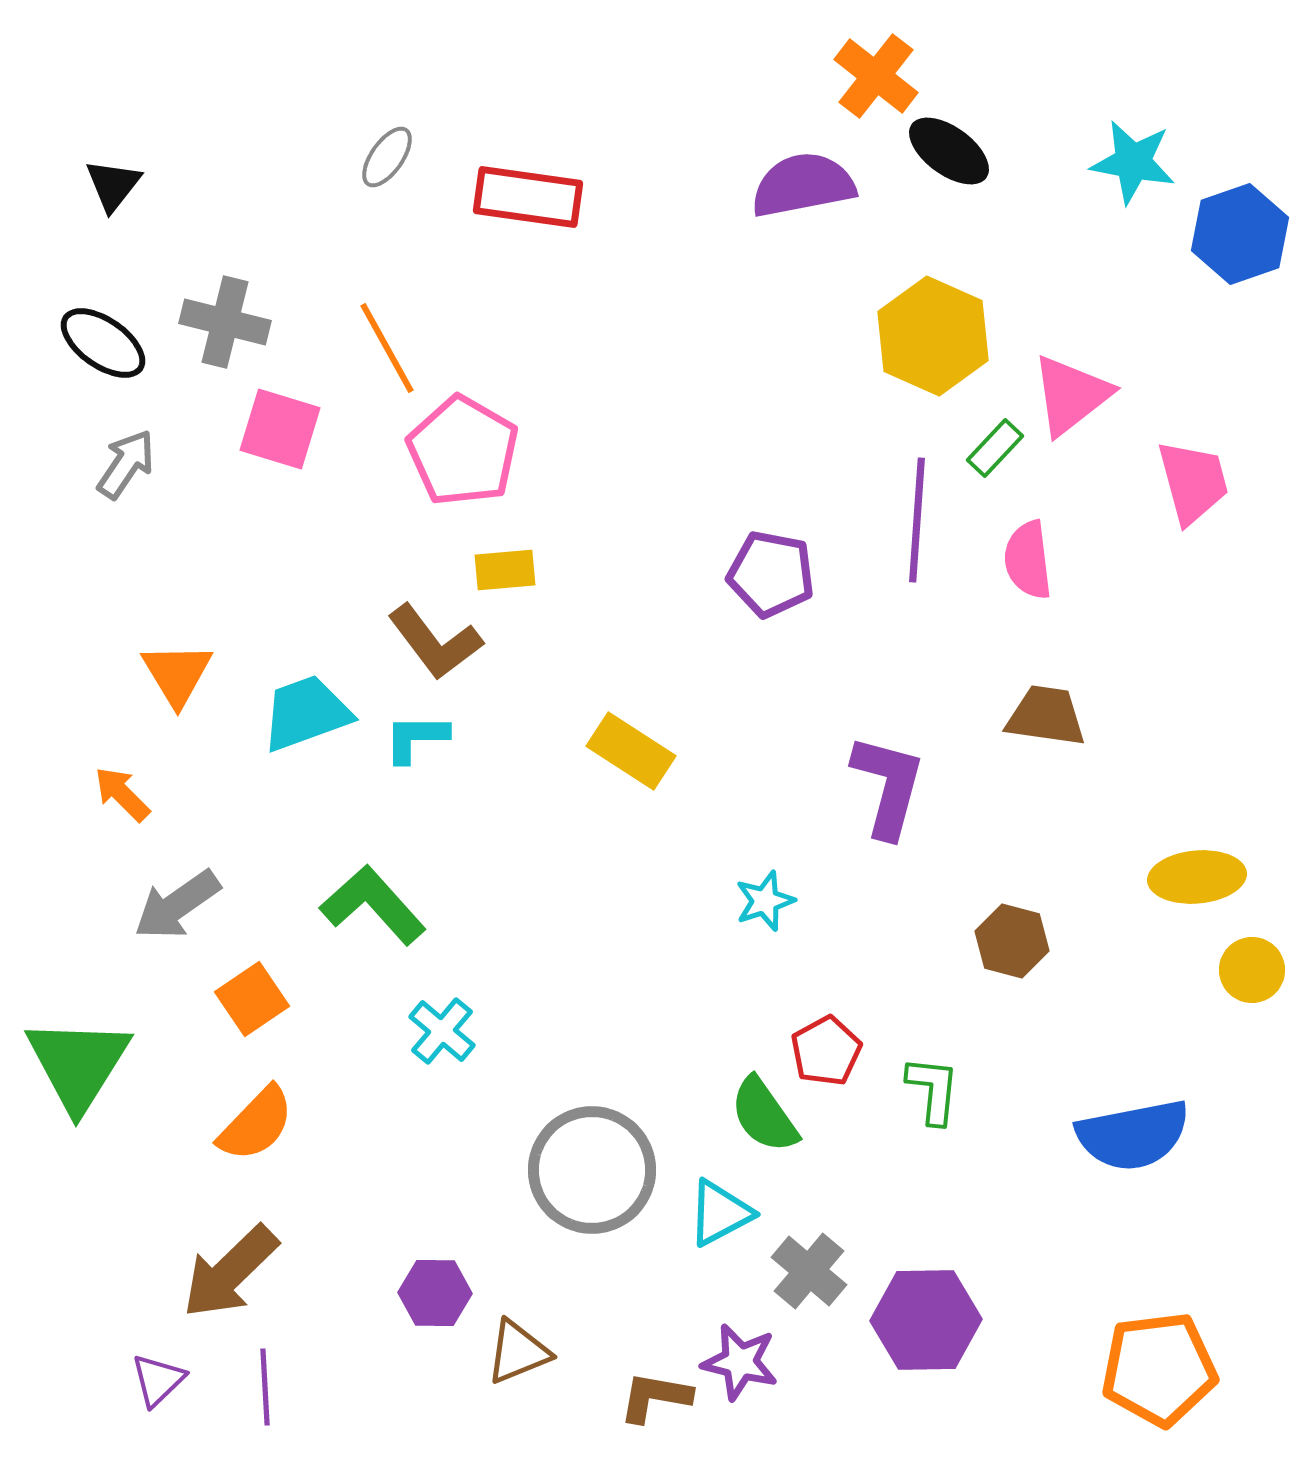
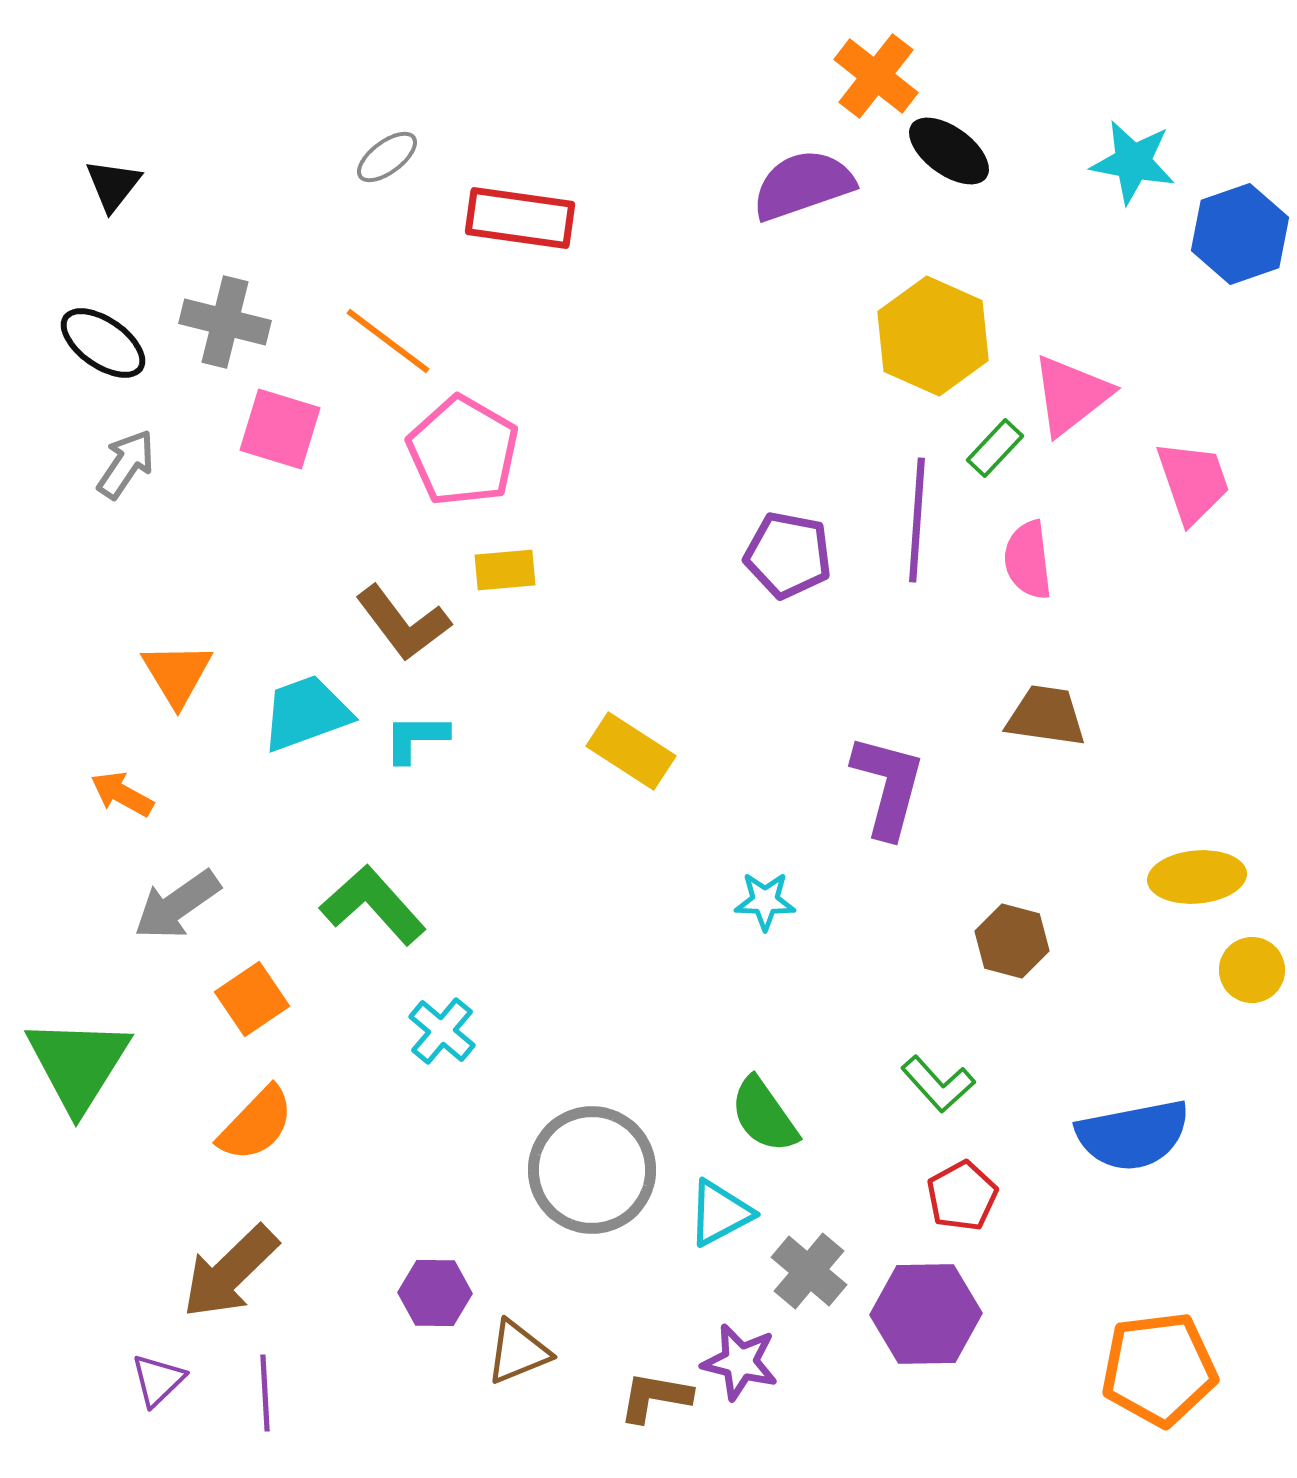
gray ellipse at (387, 157): rotated 18 degrees clockwise
purple semicircle at (803, 185): rotated 8 degrees counterclockwise
red rectangle at (528, 197): moved 8 px left, 21 px down
orange line at (387, 348): moved 1 px right, 7 px up; rotated 24 degrees counterclockwise
pink trapezoid at (1193, 482): rotated 4 degrees counterclockwise
purple pentagon at (771, 574): moved 17 px right, 19 px up
brown L-shape at (435, 642): moved 32 px left, 19 px up
orange arrow at (122, 794): rotated 16 degrees counterclockwise
cyan star at (765, 901): rotated 20 degrees clockwise
red pentagon at (826, 1051): moved 136 px right, 145 px down
green L-shape at (933, 1090): moved 5 px right, 6 px up; rotated 132 degrees clockwise
purple hexagon at (926, 1320): moved 6 px up
purple line at (265, 1387): moved 6 px down
